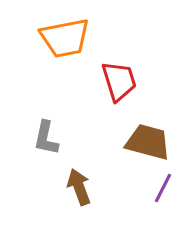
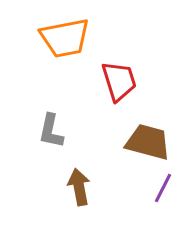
gray L-shape: moved 5 px right, 7 px up
brown arrow: rotated 9 degrees clockwise
